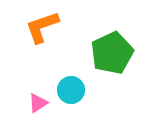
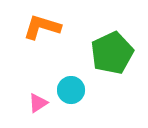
orange L-shape: rotated 36 degrees clockwise
